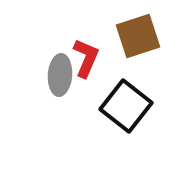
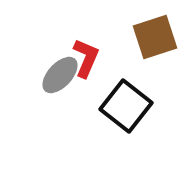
brown square: moved 17 px right, 1 px down
gray ellipse: rotated 39 degrees clockwise
